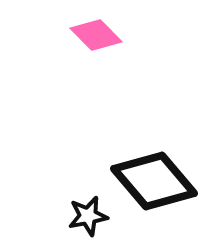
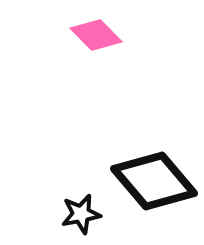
black star: moved 7 px left, 2 px up
